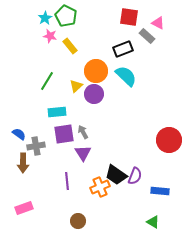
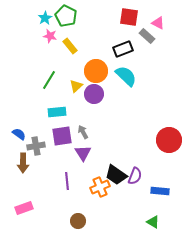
green line: moved 2 px right, 1 px up
purple square: moved 2 px left, 2 px down
